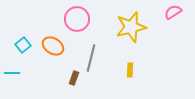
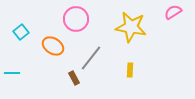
pink circle: moved 1 px left
yellow star: rotated 24 degrees clockwise
cyan square: moved 2 px left, 13 px up
gray line: rotated 24 degrees clockwise
brown rectangle: rotated 48 degrees counterclockwise
